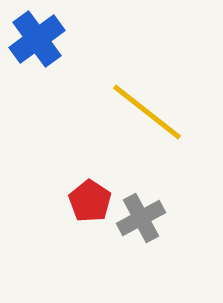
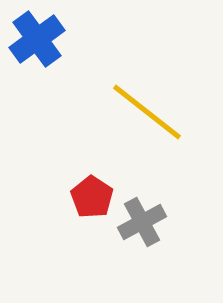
red pentagon: moved 2 px right, 4 px up
gray cross: moved 1 px right, 4 px down
